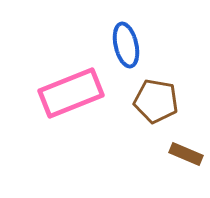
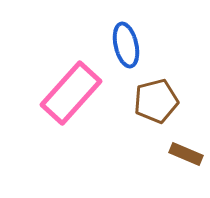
pink rectangle: rotated 26 degrees counterclockwise
brown pentagon: rotated 24 degrees counterclockwise
